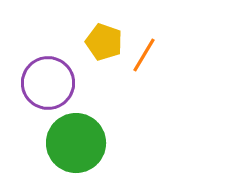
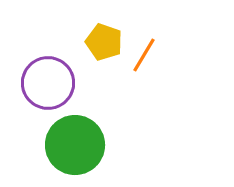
green circle: moved 1 px left, 2 px down
